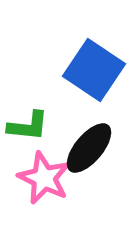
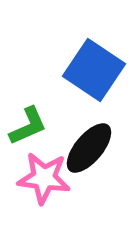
green L-shape: rotated 30 degrees counterclockwise
pink star: rotated 18 degrees counterclockwise
